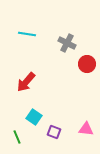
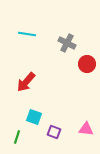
cyan square: rotated 14 degrees counterclockwise
green line: rotated 40 degrees clockwise
